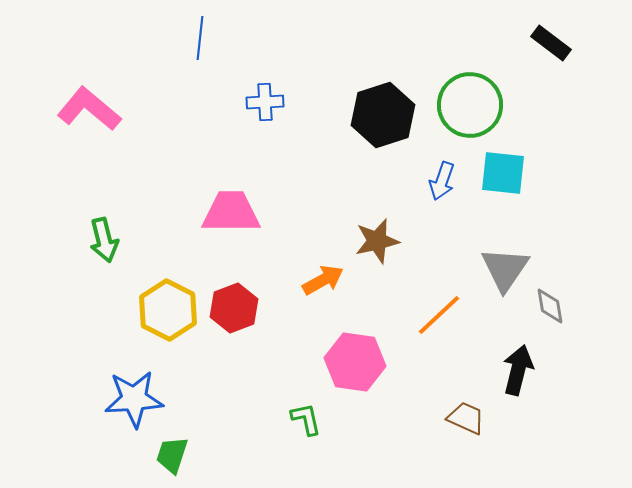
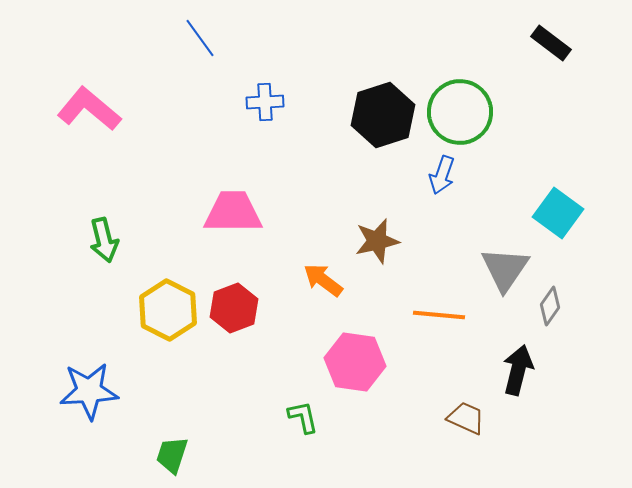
blue line: rotated 42 degrees counterclockwise
green circle: moved 10 px left, 7 px down
cyan square: moved 55 px right, 40 px down; rotated 30 degrees clockwise
blue arrow: moved 6 px up
pink trapezoid: moved 2 px right
orange arrow: rotated 114 degrees counterclockwise
gray diamond: rotated 45 degrees clockwise
orange line: rotated 48 degrees clockwise
blue star: moved 45 px left, 8 px up
green L-shape: moved 3 px left, 2 px up
